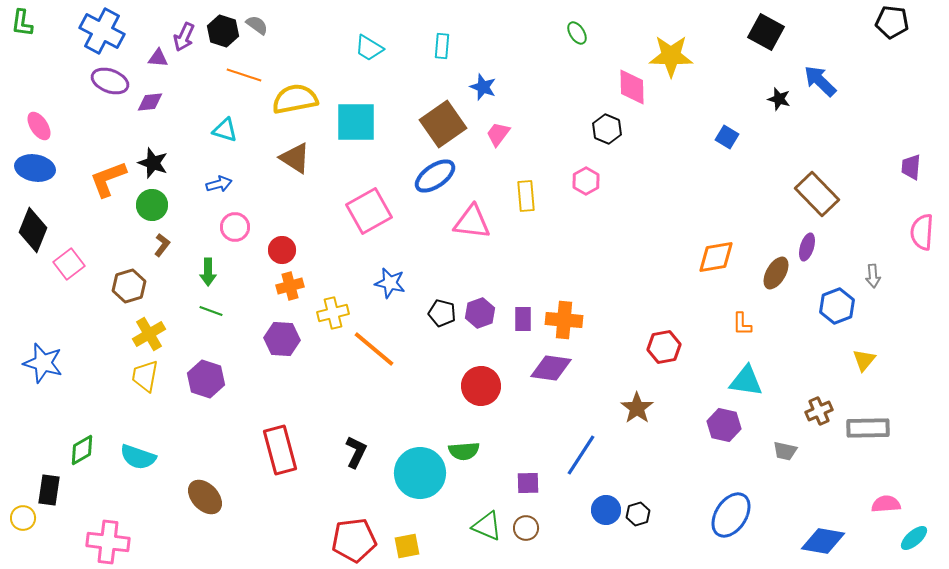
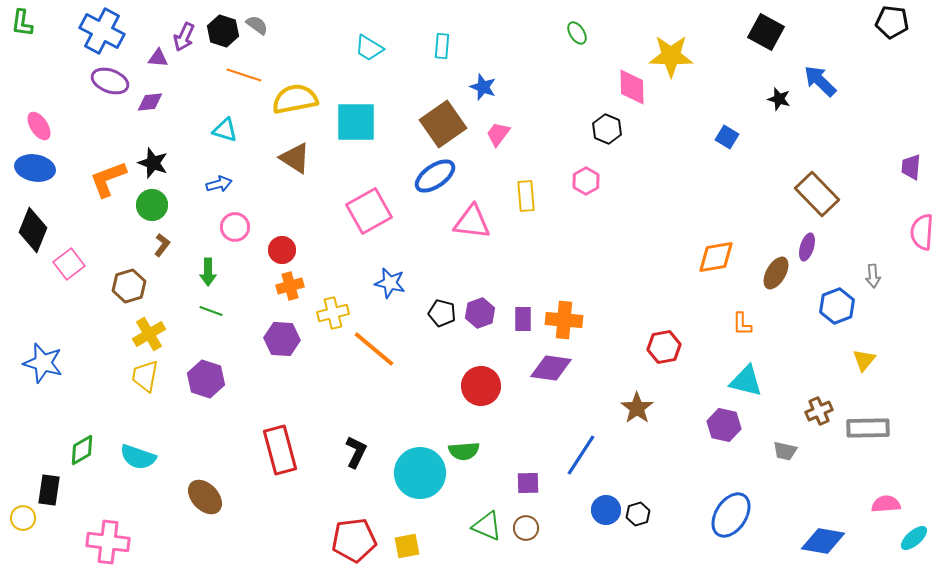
cyan triangle at (746, 381): rotated 6 degrees clockwise
